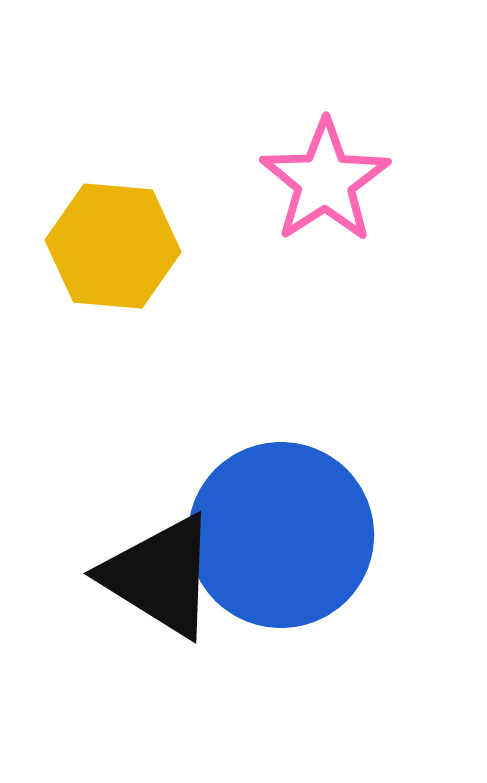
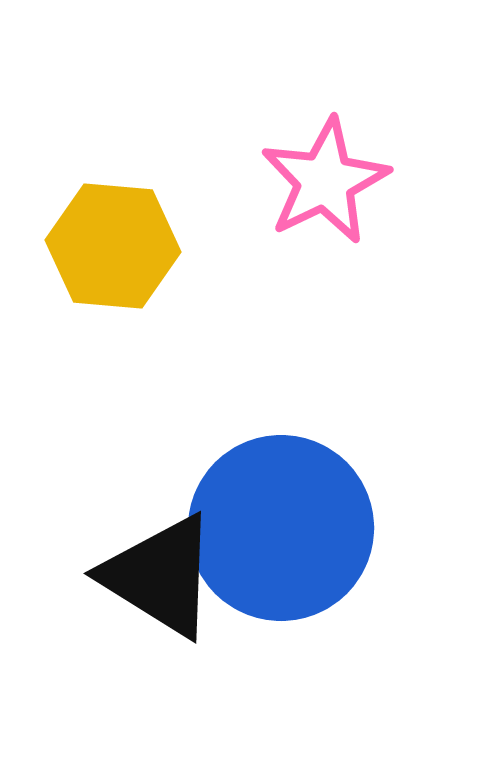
pink star: rotated 7 degrees clockwise
blue circle: moved 7 px up
